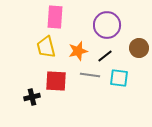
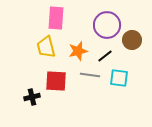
pink rectangle: moved 1 px right, 1 px down
brown circle: moved 7 px left, 8 px up
